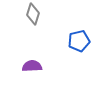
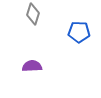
blue pentagon: moved 9 px up; rotated 15 degrees clockwise
